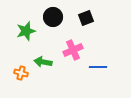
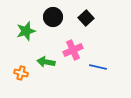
black square: rotated 21 degrees counterclockwise
green arrow: moved 3 px right
blue line: rotated 12 degrees clockwise
